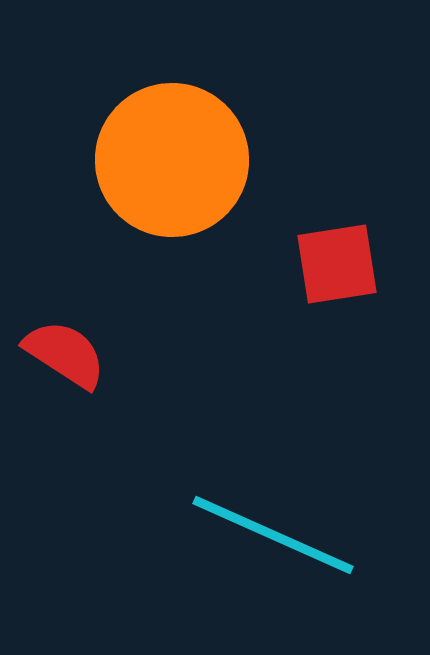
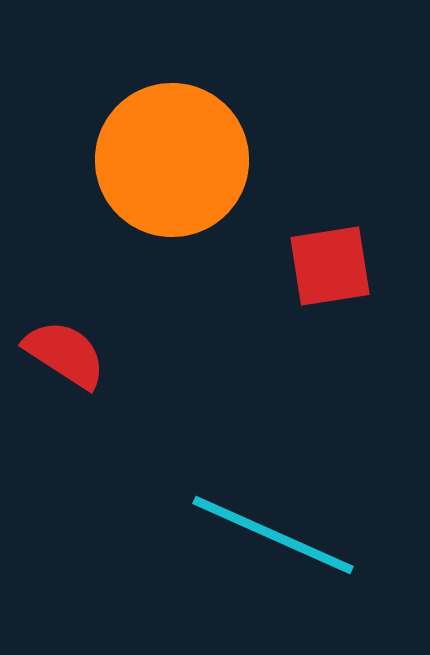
red square: moved 7 px left, 2 px down
